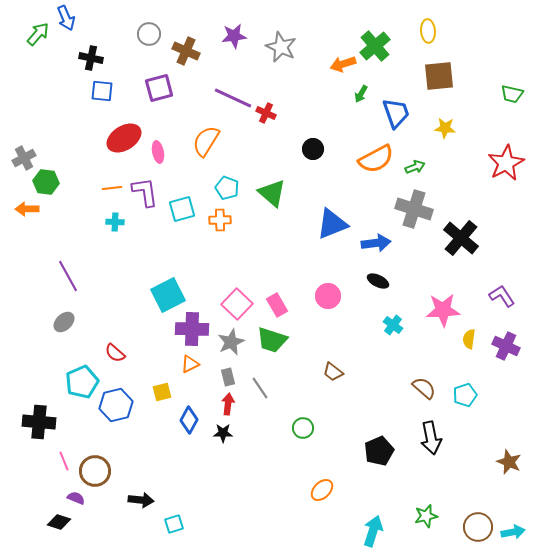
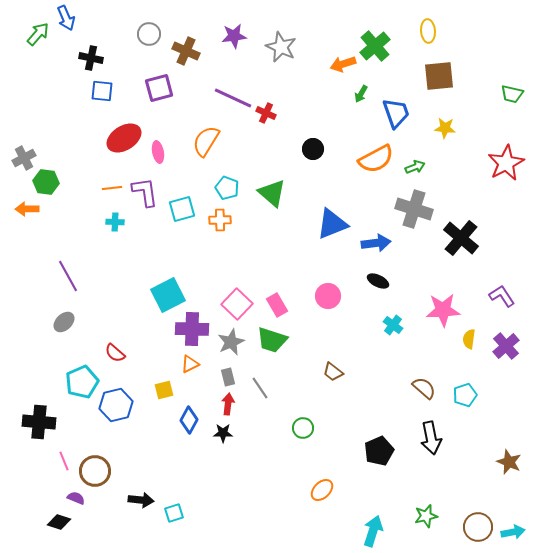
purple cross at (506, 346): rotated 24 degrees clockwise
yellow square at (162, 392): moved 2 px right, 2 px up
cyan square at (174, 524): moved 11 px up
